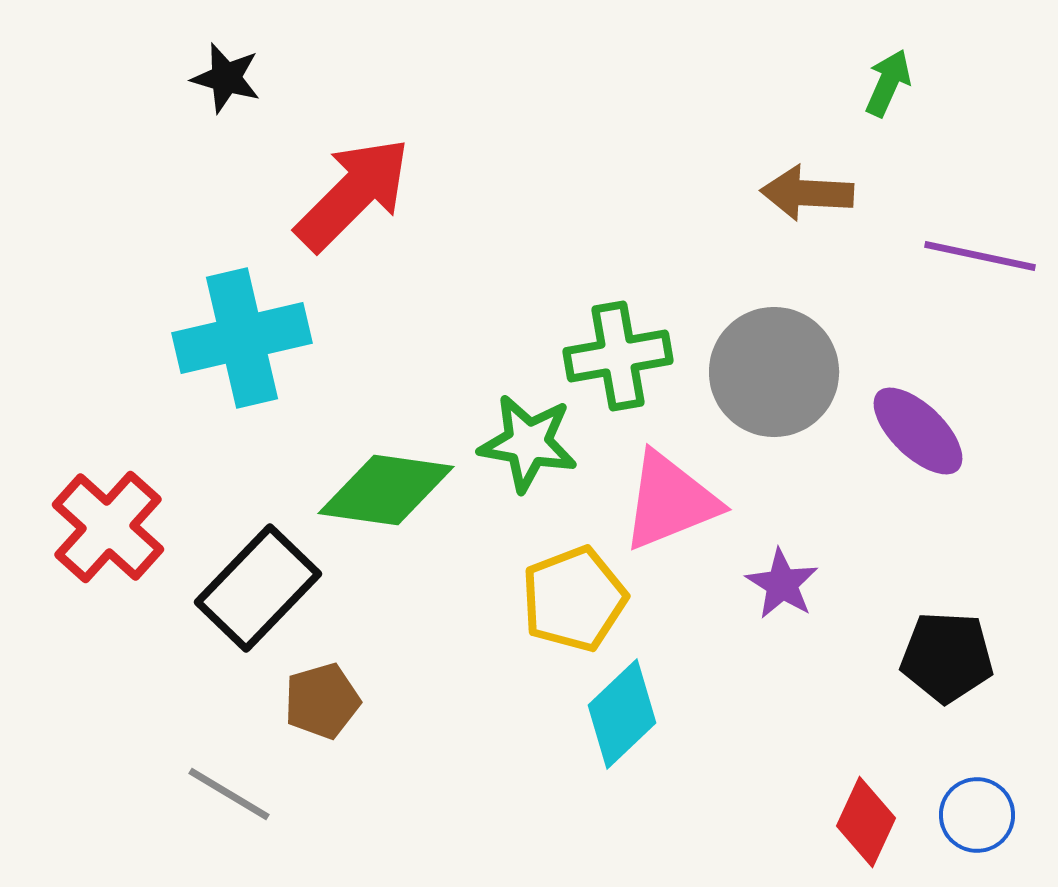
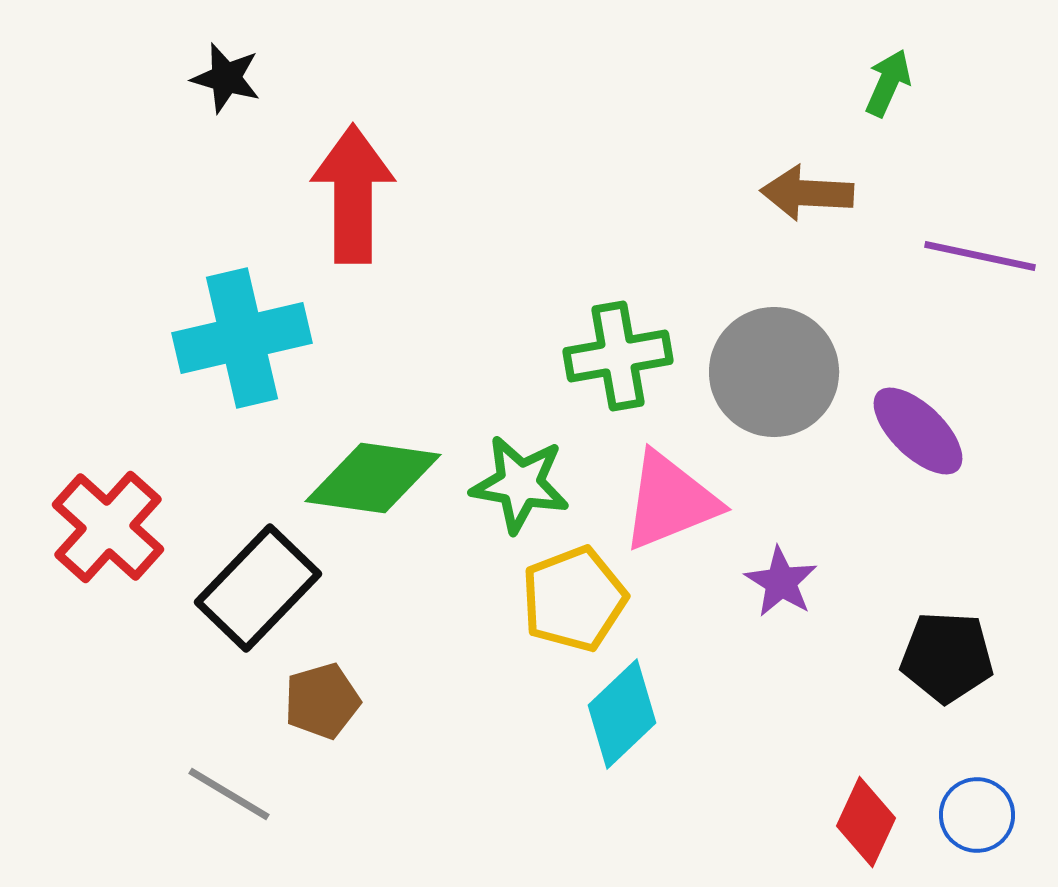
red arrow: rotated 45 degrees counterclockwise
green star: moved 8 px left, 41 px down
green diamond: moved 13 px left, 12 px up
purple star: moved 1 px left, 2 px up
